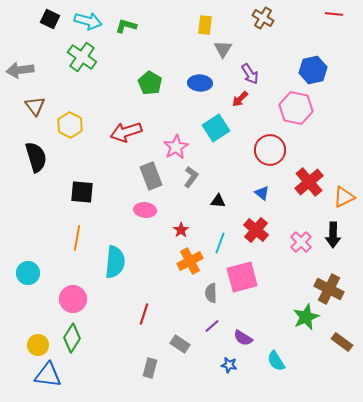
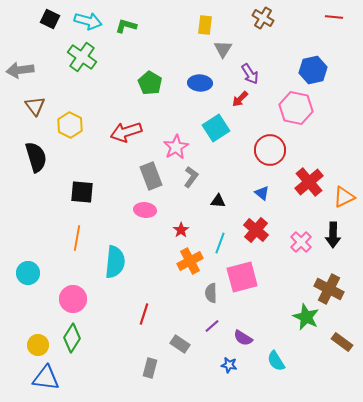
red line at (334, 14): moved 3 px down
green star at (306, 317): rotated 24 degrees counterclockwise
blue triangle at (48, 375): moved 2 px left, 3 px down
